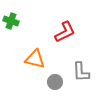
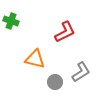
gray L-shape: rotated 120 degrees counterclockwise
